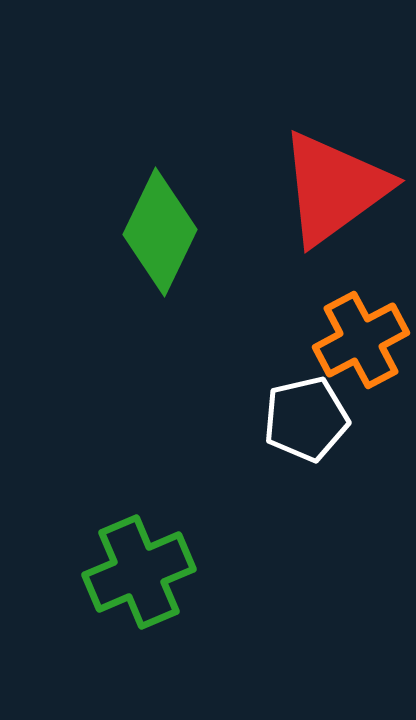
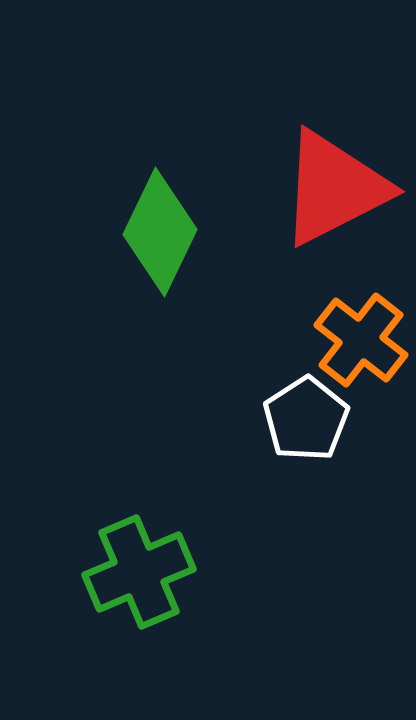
red triangle: rotated 9 degrees clockwise
orange cross: rotated 24 degrees counterclockwise
white pentagon: rotated 20 degrees counterclockwise
